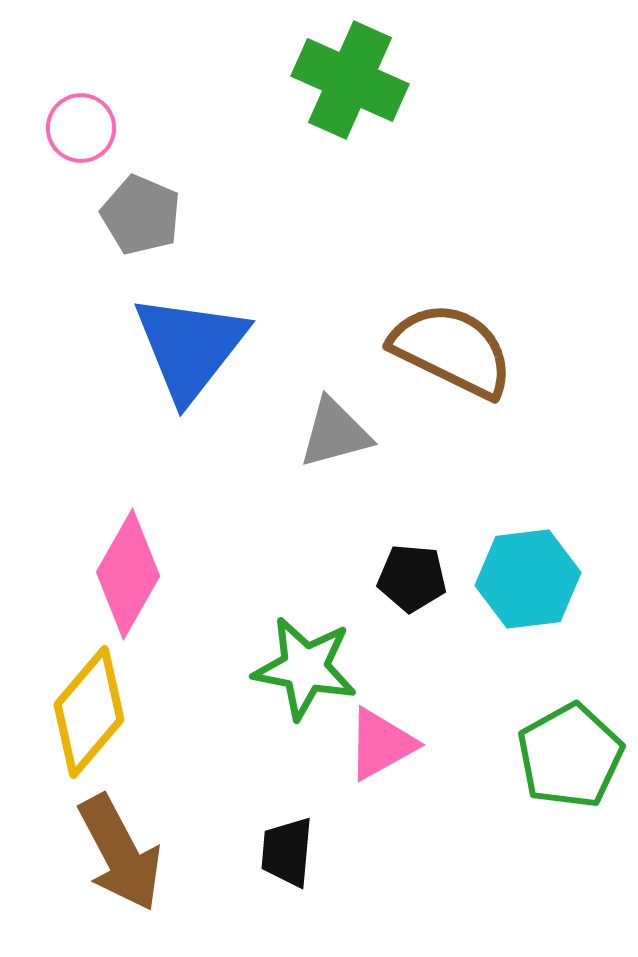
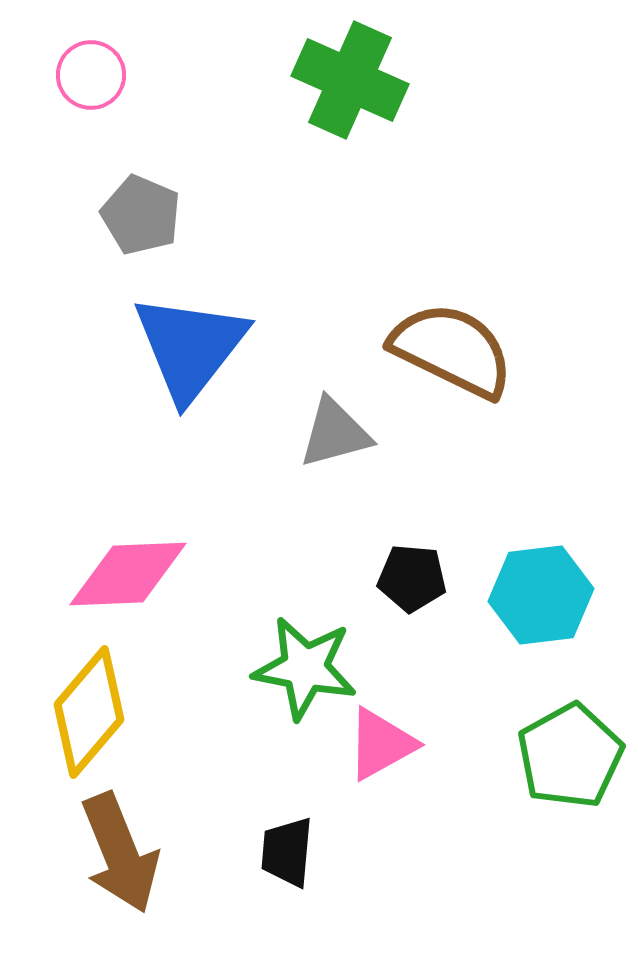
pink circle: moved 10 px right, 53 px up
pink diamond: rotated 58 degrees clockwise
cyan hexagon: moved 13 px right, 16 px down
brown arrow: rotated 6 degrees clockwise
